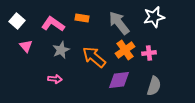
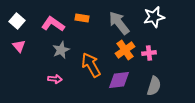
pink triangle: moved 7 px left
orange arrow: moved 3 px left, 8 px down; rotated 20 degrees clockwise
